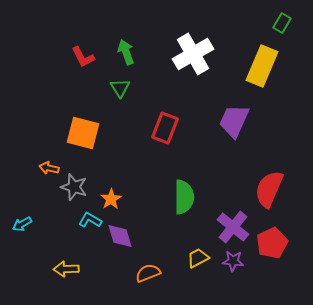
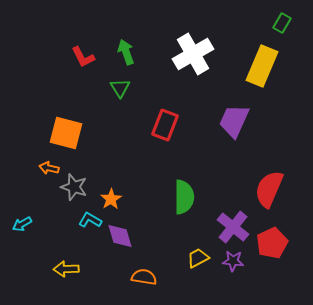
red rectangle: moved 3 px up
orange square: moved 17 px left
orange semicircle: moved 4 px left, 4 px down; rotated 30 degrees clockwise
